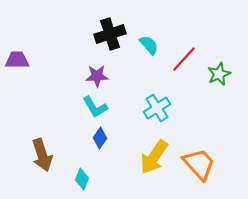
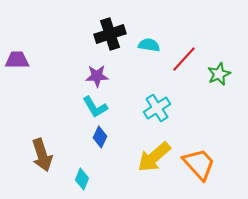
cyan semicircle: rotated 40 degrees counterclockwise
blue diamond: moved 1 px up; rotated 10 degrees counterclockwise
yellow arrow: rotated 15 degrees clockwise
